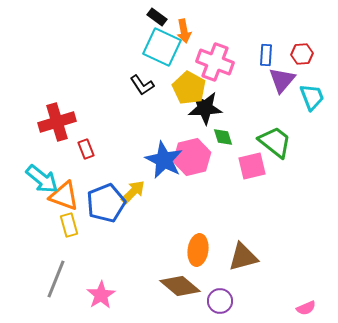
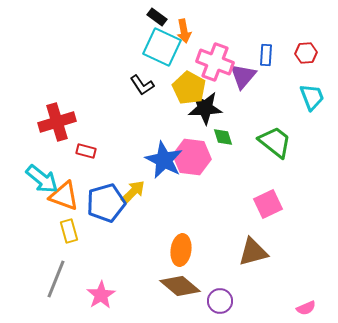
red hexagon: moved 4 px right, 1 px up
purple triangle: moved 39 px left, 4 px up
red rectangle: moved 2 px down; rotated 54 degrees counterclockwise
pink hexagon: rotated 21 degrees clockwise
pink square: moved 16 px right, 38 px down; rotated 12 degrees counterclockwise
blue pentagon: rotated 6 degrees clockwise
yellow rectangle: moved 6 px down
orange ellipse: moved 17 px left
brown triangle: moved 10 px right, 5 px up
